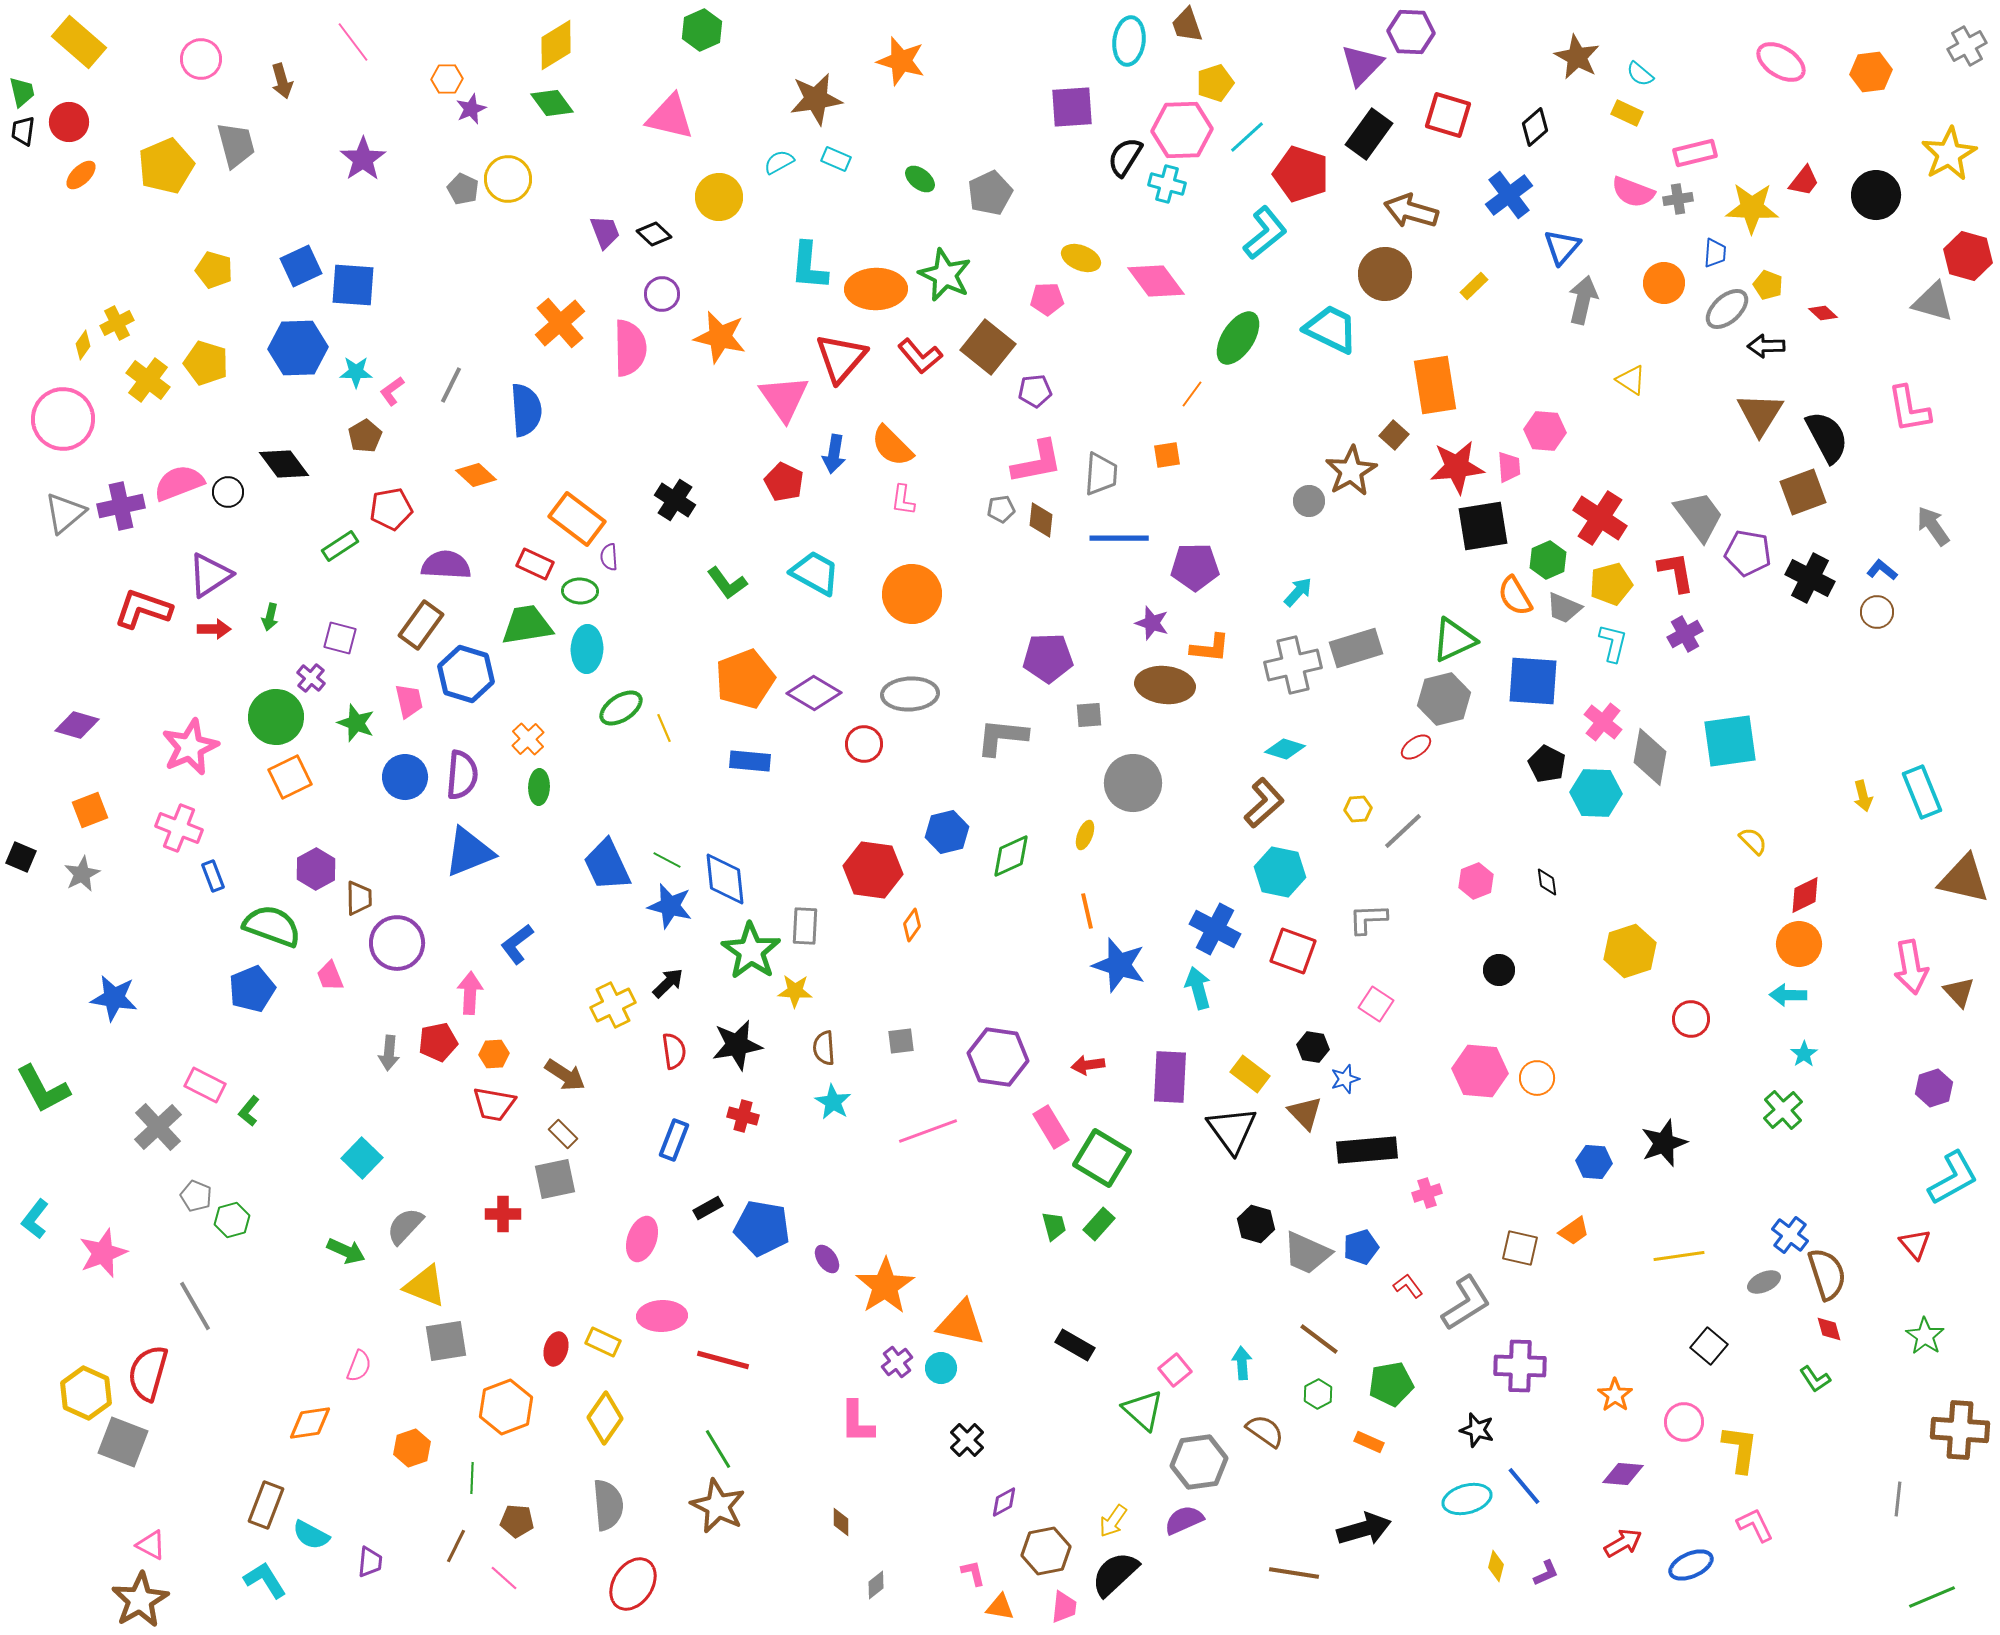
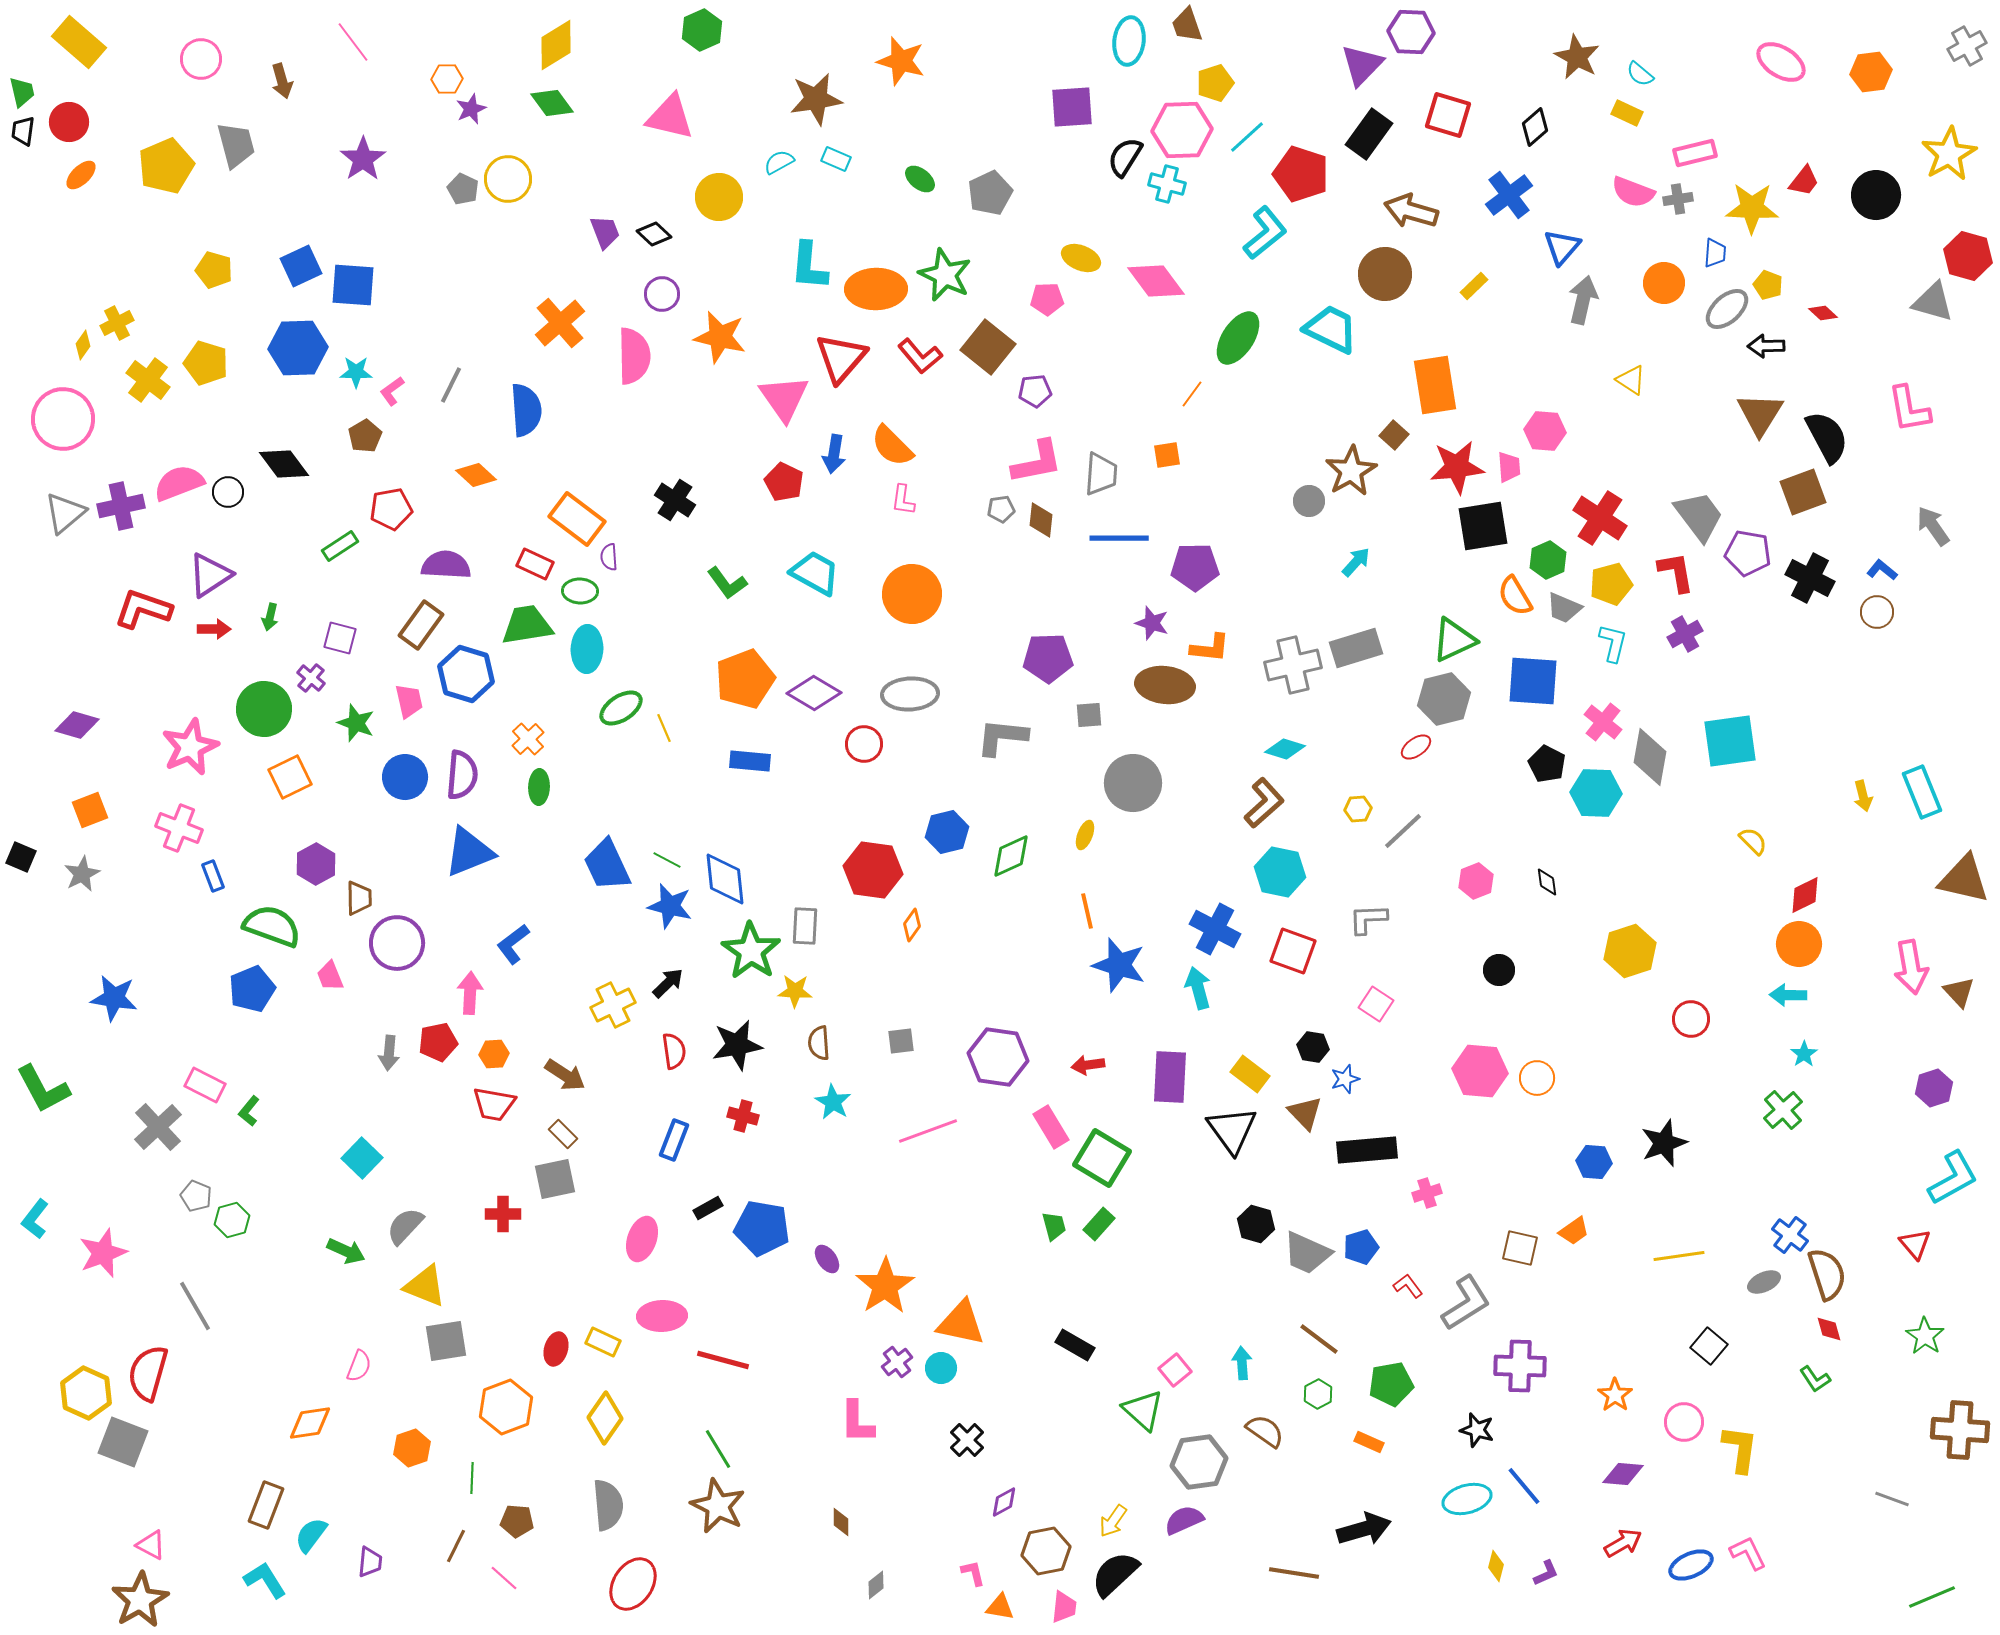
pink semicircle at (630, 348): moved 4 px right, 8 px down
cyan arrow at (1298, 592): moved 58 px right, 30 px up
green circle at (276, 717): moved 12 px left, 8 px up
purple hexagon at (316, 869): moved 5 px up
blue L-shape at (517, 944): moved 4 px left
brown semicircle at (824, 1048): moved 5 px left, 5 px up
gray line at (1898, 1499): moved 6 px left; rotated 76 degrees counterclockwise
pink L-shape at (1755, 1525): moved 7 px left, 28 px down
cyan semicircle at (311, 1535): rotated 99 degrees clockwise
